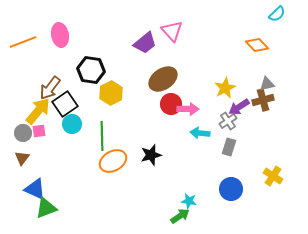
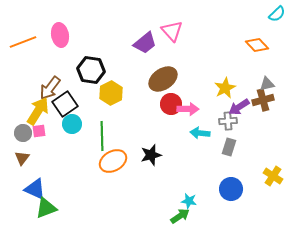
yellow arrow: rotated 8 degrees counterclockwise
gray cross: rotated 30 degrees clockwise
